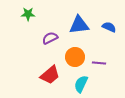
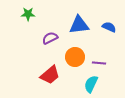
cyan semicircle: moved 10 px right
